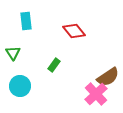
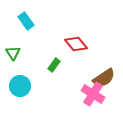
cyan rectangle: rotated 30 degrees counterclockwise
red diamond: moved 2 px right, 13 px down
brown semicircle: moved 4 px left, 1 px down
pink cross: moved 3 px left; rotated 15 degrees counterclockwise
